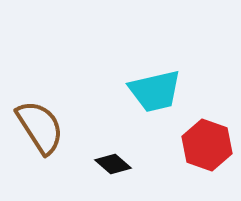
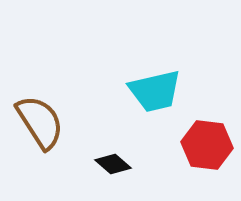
brown semicircle: moved 5 px up
red hexagon: rotated 12 degrees counterclockwise
